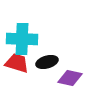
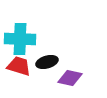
cyan cross: moved 2 px left
red trapezoid: moved 2 px right, 3 px down
